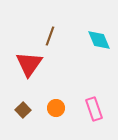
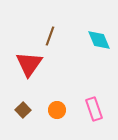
orange circle: moved 1 px right, 2 px down
